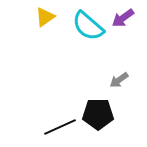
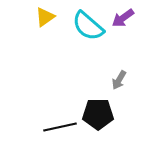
gray arrow: rotated 24 degrees counterclockwise
black line: rotated 12 degrees clockwise
